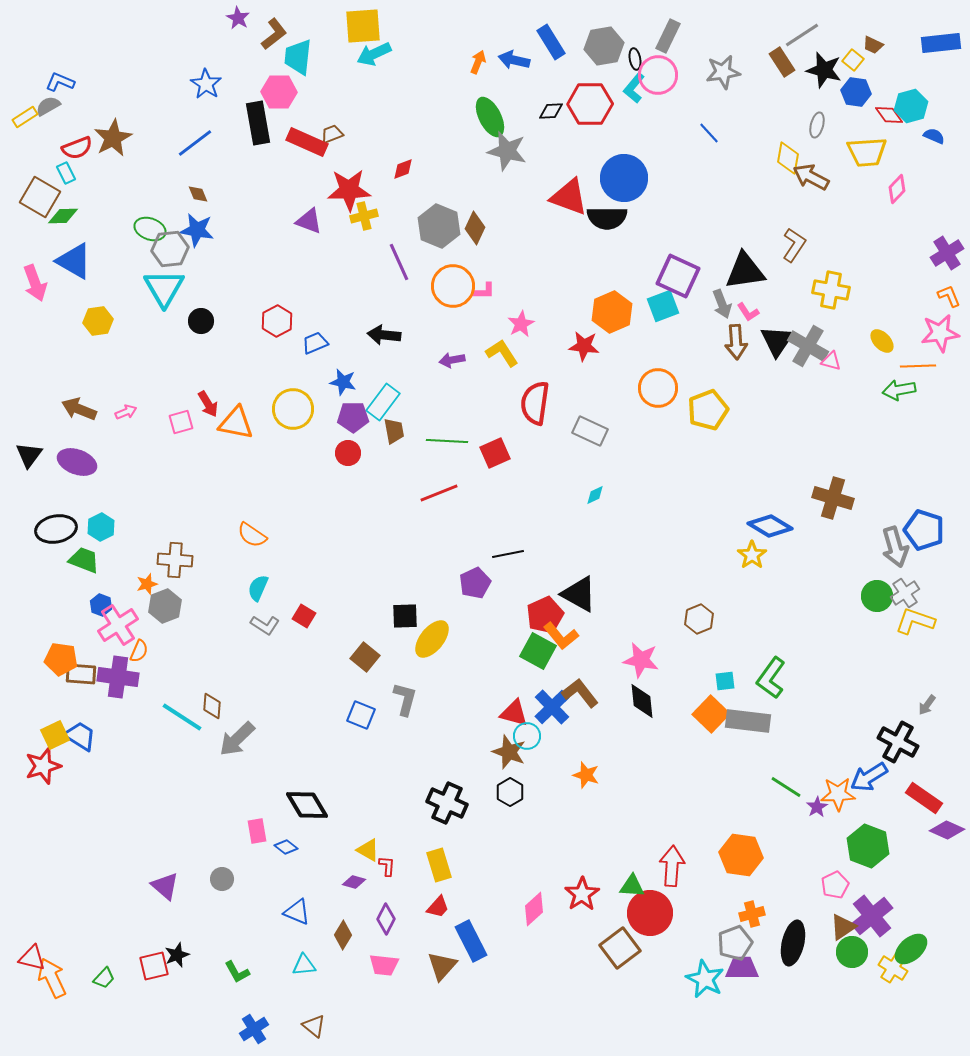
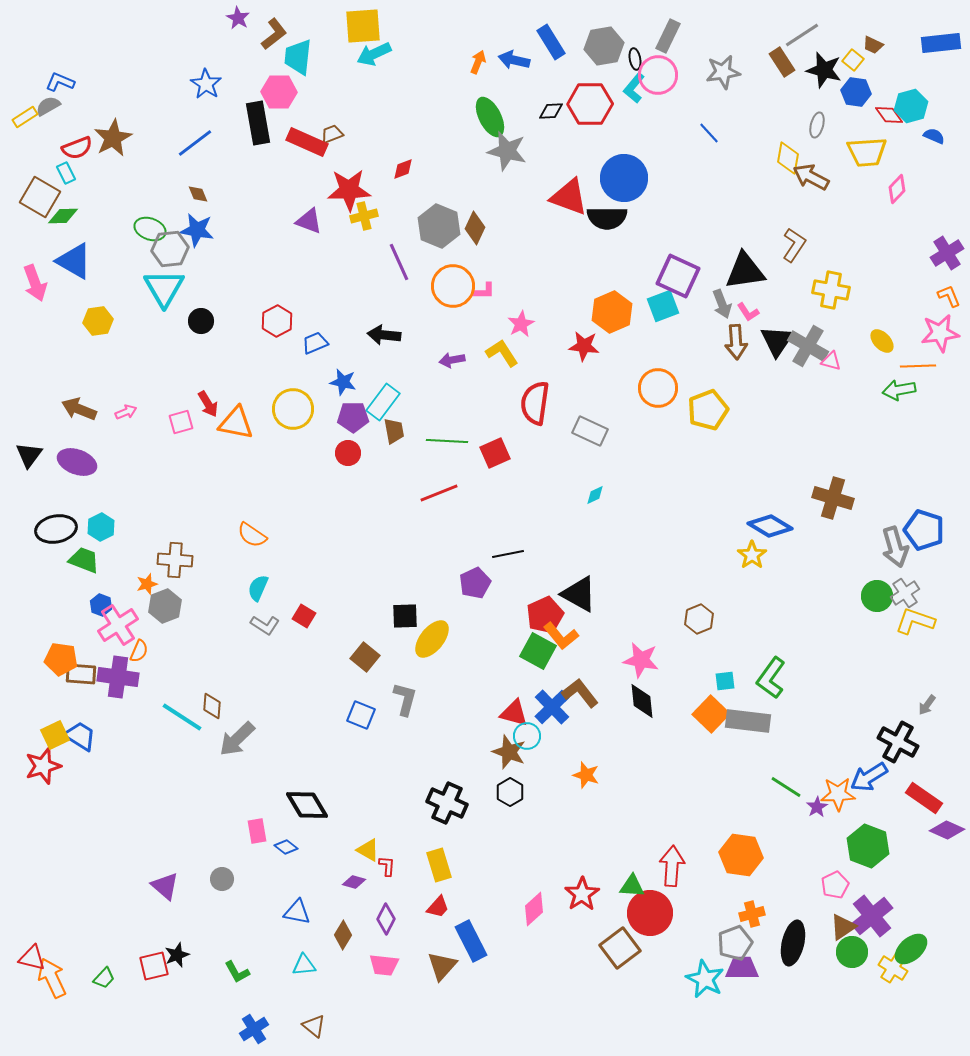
blue triangle at (297, 912): rotated 12 degrees counterclockwise
